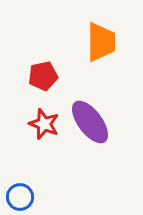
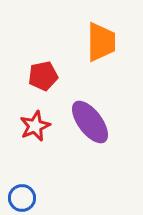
red star: moved 9 px left, 2 px down; rotated 28 degrees clockwise
blue circle: moved 2 px right, 1 px down
